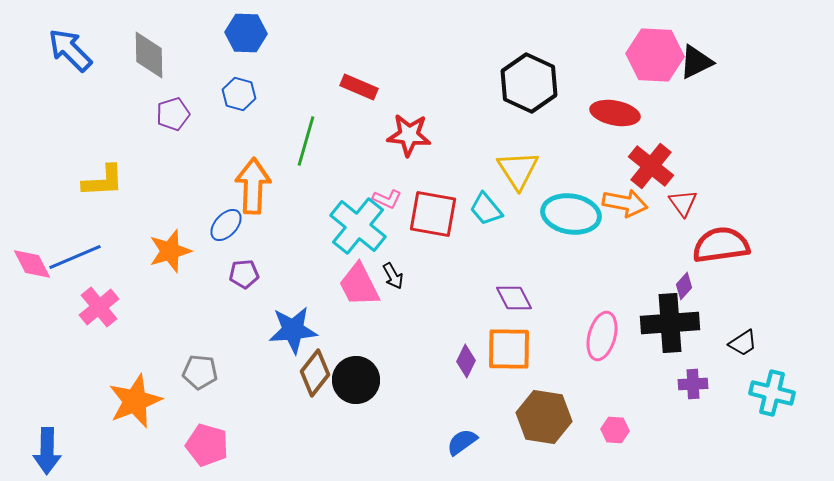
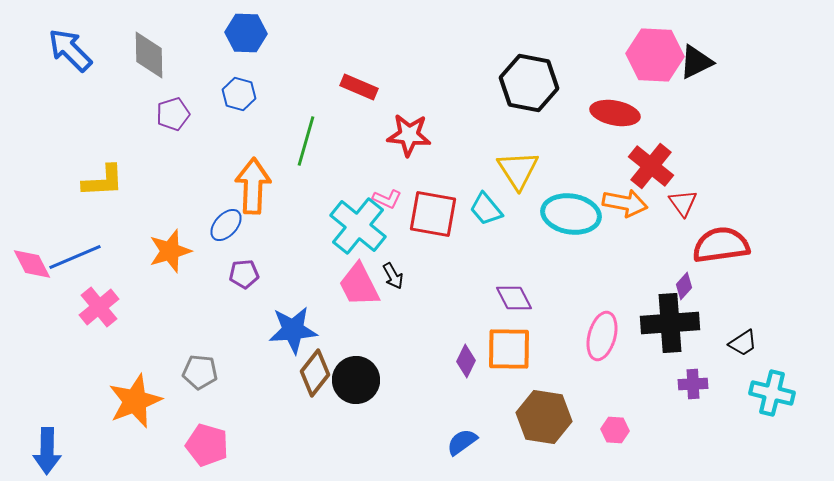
black hexagon at (529, 83): rotated 14 degrees counterclockwise
